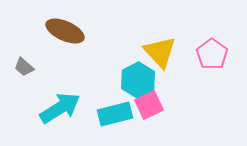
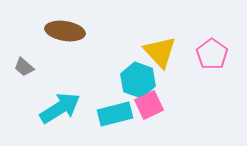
brown ellipse: rotated 15 degrees counterclockwise
cyan hexagon: rotated 12 degrees counterclockwise
